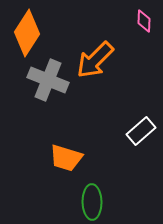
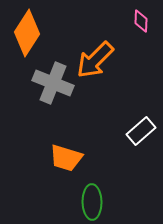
pink diamond: moved 3 px left
gray cross: moved 5 px right, 3 px down
